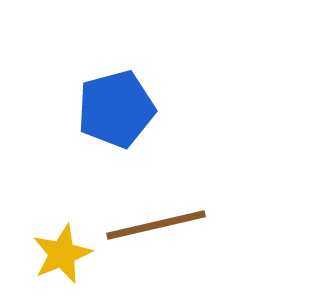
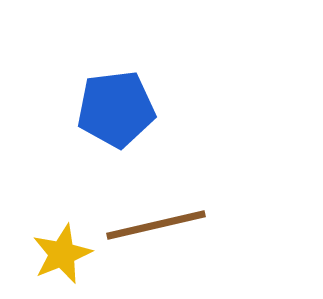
blue pentagon: rotated 8 degrees clockwise
